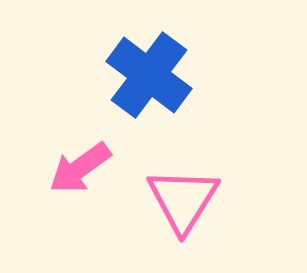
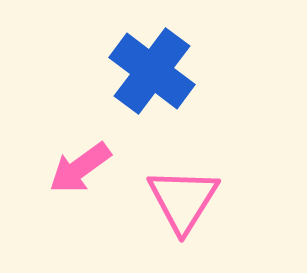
blue cross: moved 3 px right, 4 px up
